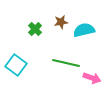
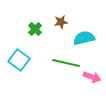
cyan semicircle: moved 8 px down
cyan square: moved 3 px right, 5 px up
pink arrow: moved 1 px up
